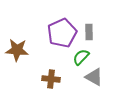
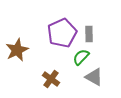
gray rectangle: moved 2 px down
brown star: rotated 30 degrees counterclockwise
brown cross: rotated 30 degrees clockwise
